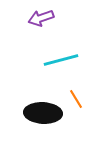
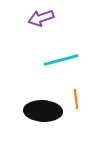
orange line: rotated 24 degrees clockwise
black ellipse: moved 2 px up
